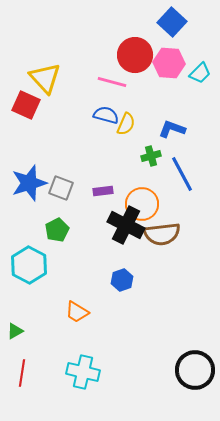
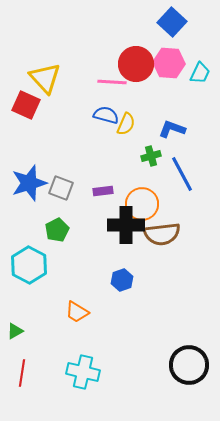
red circle: moved 1 px right, 9 px down
cyan trapezoid: rotated 20 degrees counterclockwise
pink line: rotated 12 degrees counterclockwise
black cross: rotated 27 degrees counterclockwise
black circle: moved 6 px left, 5 px up
